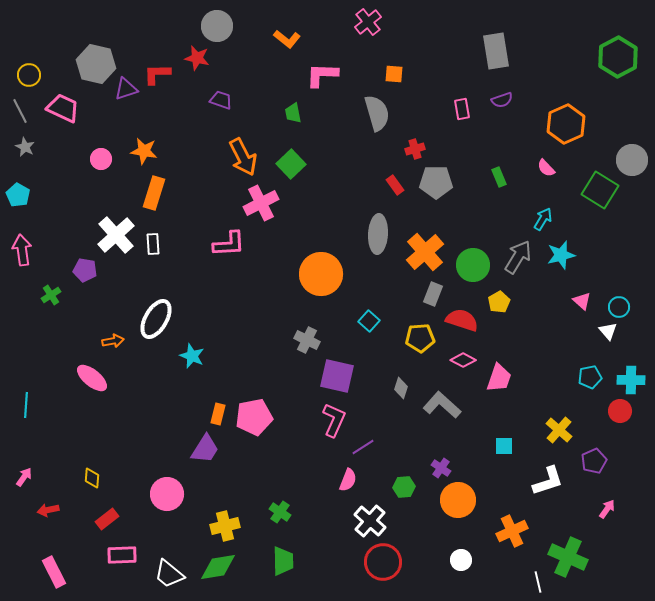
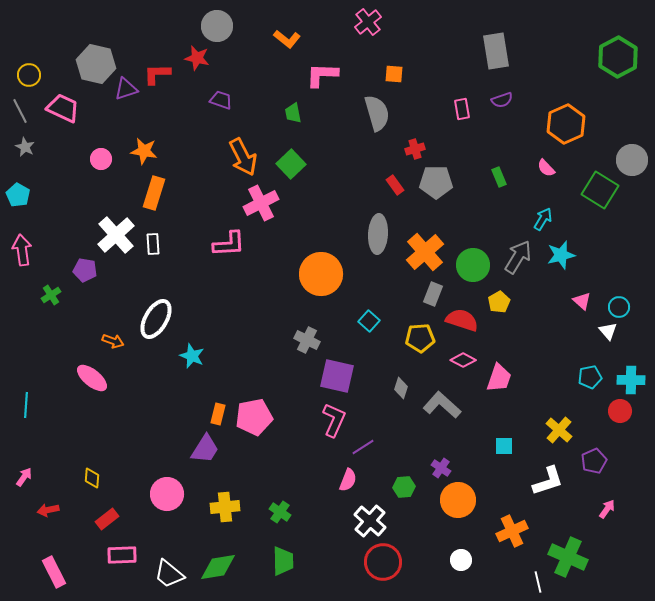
orange arrow at (113, 341): rotated 30 degrees clockwise
yellow cross at (225, 526): moved 19 px up; rotated 8 degrees clockwise
